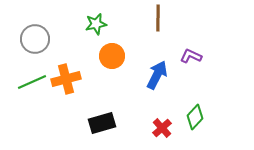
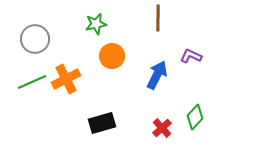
orange cross: rotated 12 degrees counterclockwise
